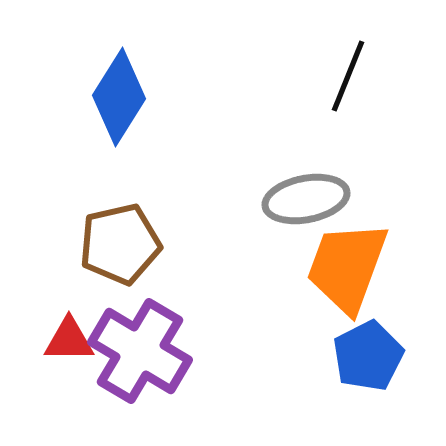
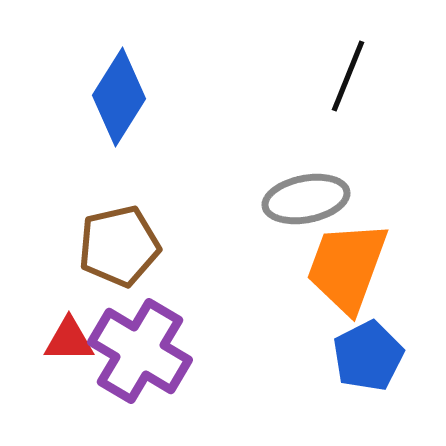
brown pentagon: moved 1 px left, 2 px down
